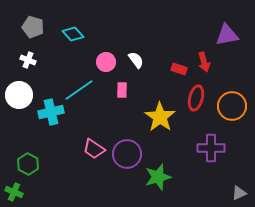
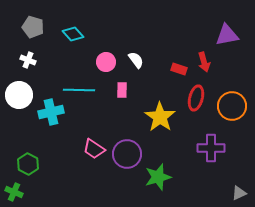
cyan line: rotated 36 degrees clockwise
